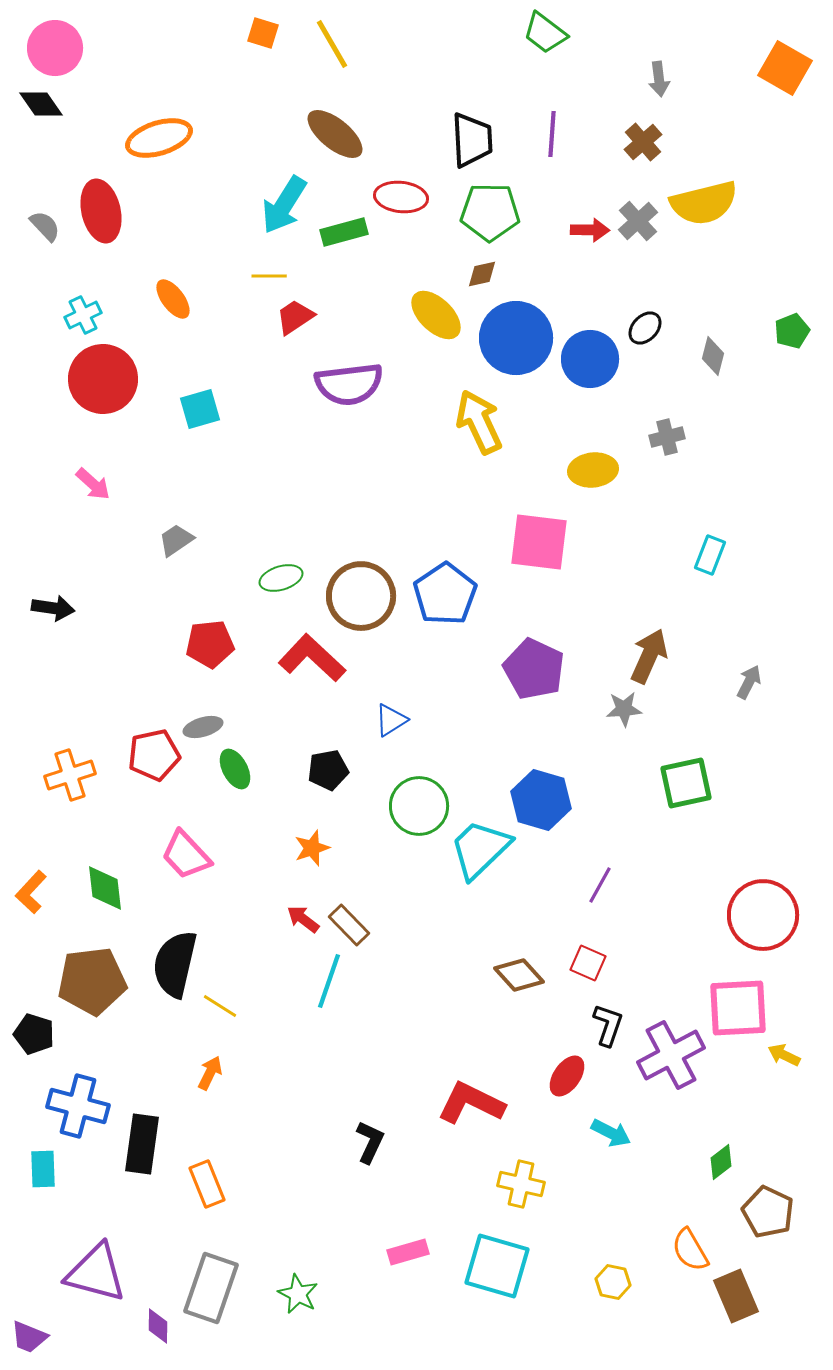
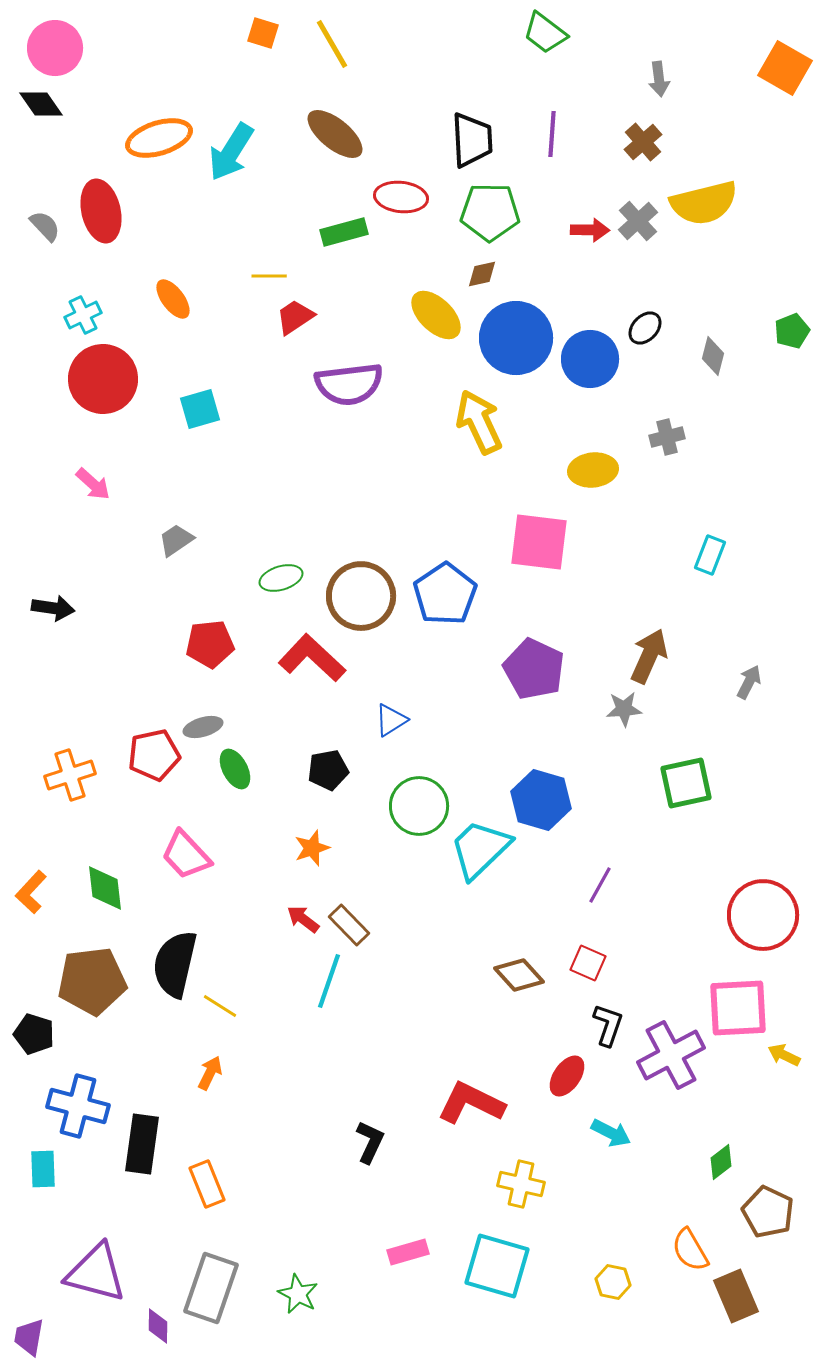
cyan arrow at (284, 205): moved 53 px left, 53 px up
purple trapezoid at (29, 1337): rotated 78 degrees clockwise
